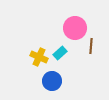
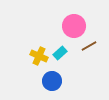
pink circle: moved 1 px left, 2 px up
brown line: moved 2 px left; rotated 56 degrees clockwise
yellow cross: moved 1 px up
